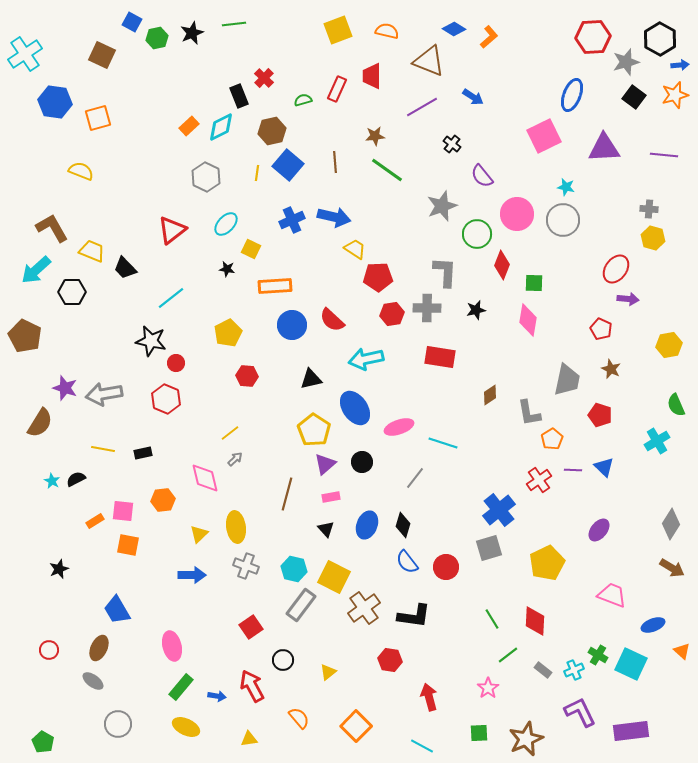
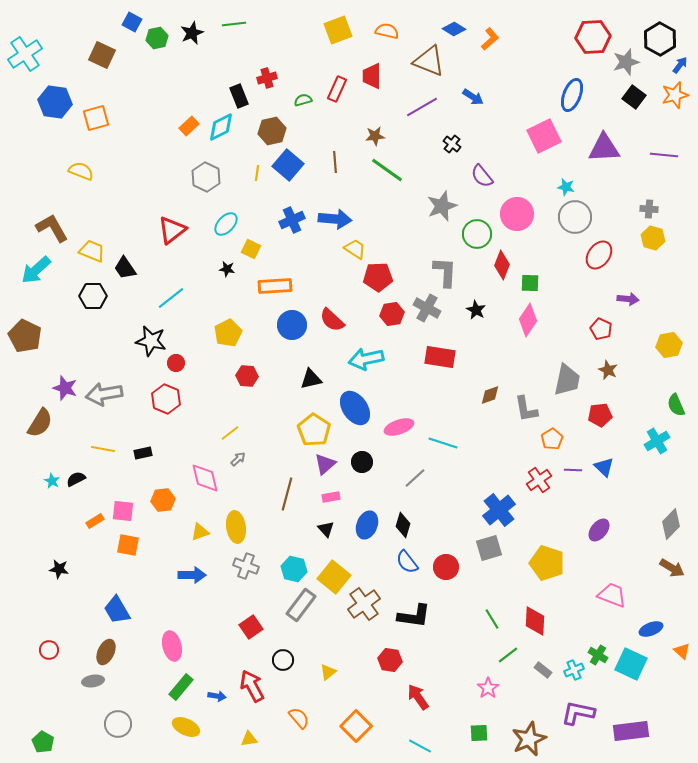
orange L-shape at (489, 37): moved 1 px right, 2 px down
blue arrow at (680, 65): rotated 48 degrees counterclockwise
red cross at (264, 78): moved 3 px right; rotated 30 degrees clockwise
orange square at (98, 118): moved 2 px left
blue arrow at (334, 217): moved 1 px right, 2 px down; rotated 8 degrees counterclockwise
gray circle at (563, 220): moved 12 px right, 3 px up
black trapezoid at (125, 268): rotated 10 degrees clockwise
red ellipse at (616, 269): moved 17 px left, 14 px up
green square at (534, 283): moved 4 px left
black hexagon at (72, 292): moved 21 px right, 4 px down
gray cross at (427, 308): rotated 28 degrees clockwise
black star at (476, 310): rotated 30 degrees counterclockwise
pink diamond at (528, 320): rotated 24 degrees clockwise
brown star at (611, 369): moved 3 px left, 1 px down
brown diamond at (490, 395): rotated 15 degrees clockwise
gray L-shape at (529, 413): moved 3 px left, 4 px up
red pentagon at (600, 415): rotated 25 degrees counterclockwise
gray arrow at (235, 459): moved 3 px right
gray line at (415, 478): rotated 10 degrees clockwise
gray diamond at (671, 524): rotated 12 degrees clockwise
yellow triangle at (199, 534): moved 1 px right, 2 px up; rotated 24 degrees clockwise
yellow pentagon at (547, 563): rotated 28 degrees counterclockwise
black star at (59, 569): rotated 30 degrees clockwise
yellow square at (334, 577): rotated 12 degrees clockwise
brown cross at (364, 608): moved 4 px up
blue ellipse at (653, 625): moved 2 px left, 4 px down
brown ellipse at (99, 648): moved 7 px right, 4 px down
gray ellipse at (93, 681): rotated 45 degrees counterclockwise
red arrow at (429, 697): moved 11 px left; rotated 20 degrees counterclockwise
purple L-shape at (580, 712): moved 2 px left, 1 px down; rotated 52 degrees counterclockwise
brown star at (526, 739): moved 3 px right
cyan line at (422, 746): moved 2 px left
